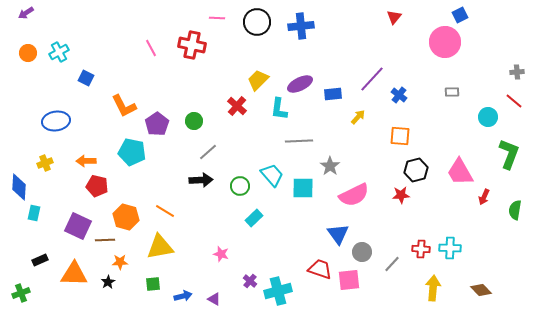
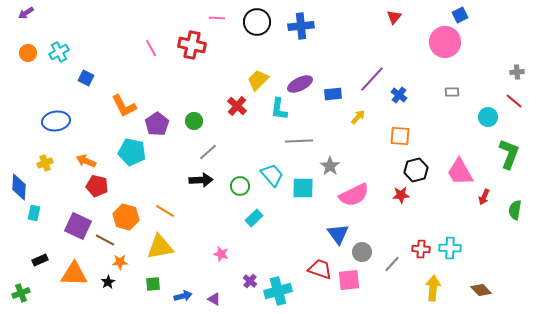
orange arrow at (86, 161): rotated 24 degrees clockwise
brown line at (105, 240): rotated 30 degrees clockwise
